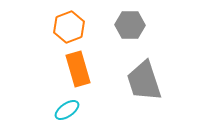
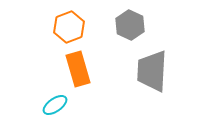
gray hexagon: rotated 24 degrees clockwise
gray trapezoid: moved 8 px right, 10 px up; rotated 21 degrees clockwise
cyan ellipse: moved 12 px left, 5 px up
